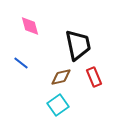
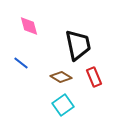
pink diamond: moved 1 px left
brown diamond: rotated 45 degrees clockwise
cyan square: moved 5 px right
